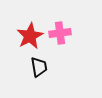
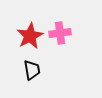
black trapezoid: moved 7 px left, 3 px down
